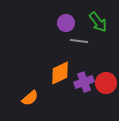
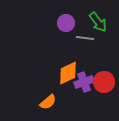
gray line: moved 6 px right, 3 px up
orange diamond: moved 8 px right
red circle: moved 2 px left, 1 px up
orange semicircle: moved 18 px right, 4 px down
